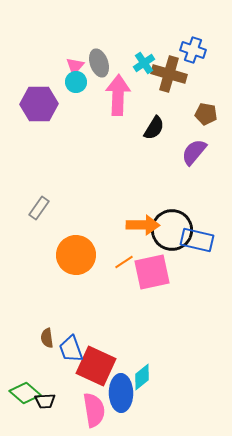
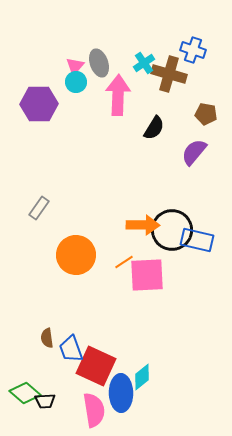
pink square: moved 5 px left, 3 px down; rotated 9 degrees clockwise
